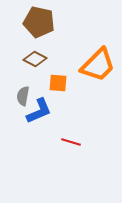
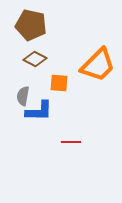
brown pentagon: moved 8 px left, 3 px down
orange square: moved 1 px right
blue L-shape: rotated 24 degrees clockwise
red line: rotated 18 degrees counterclockwise
